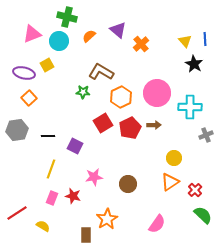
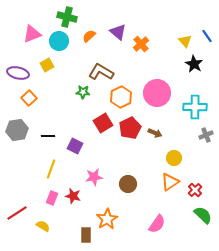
purple triangle: moved 2 px down
blue line: moved 2 px right, 3 px up; rotated 32 degrees counterclockwise
purple ellipse: moved 6 px left
cyan cross: moved 5 px right
brown arrow: moved 1 px right, 8 px down; rotated 24 degrees clockwise
